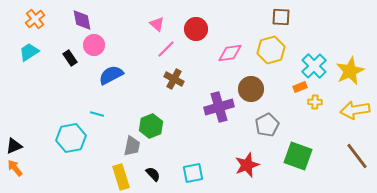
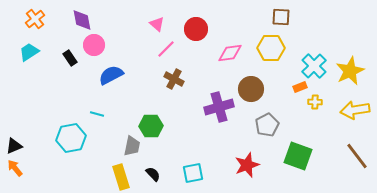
yellow hexagon: moved 2 px up; rotated 16 degrees clockwise
green hexagon: rotated 20 degrees clockwise
